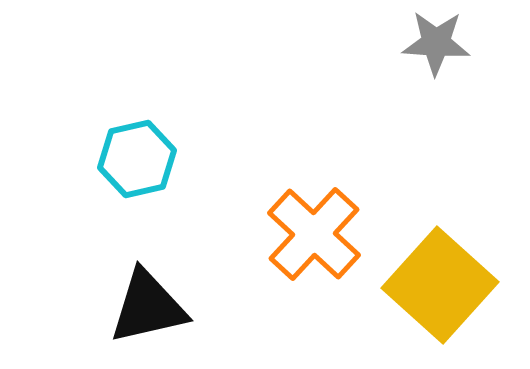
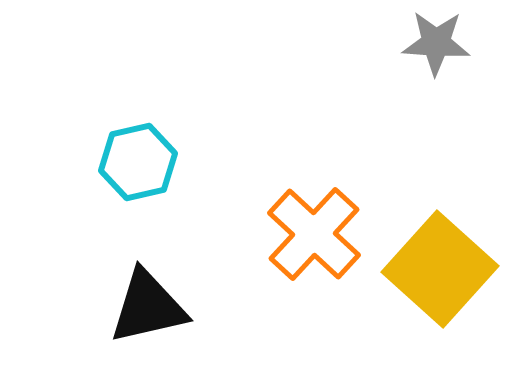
cyan hexagon: moved 1 px right, 3 px down
yellow square: moved 16 px up
